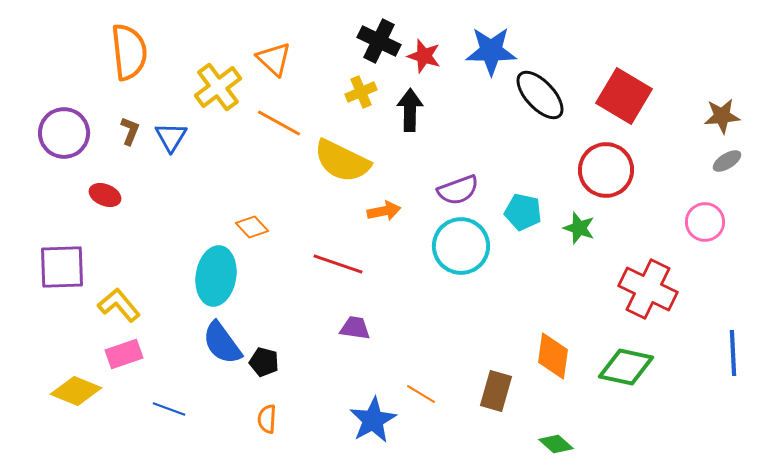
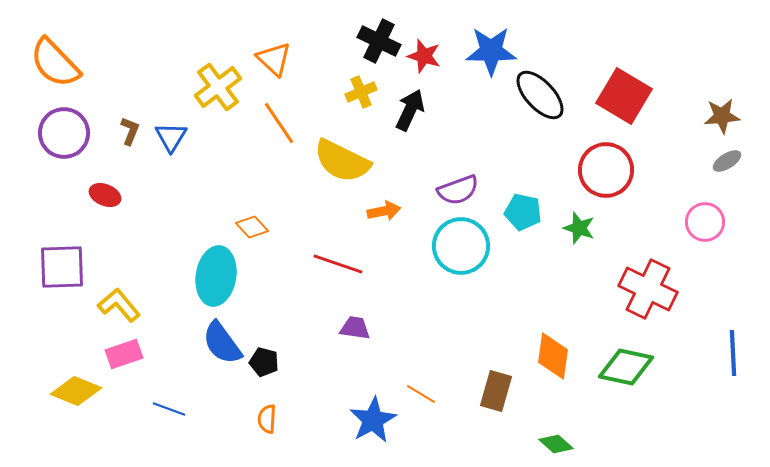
orange semicircle at (129, 52): moved 74 px left, 11 px down; rotated 142 degrees clockwise
black arrow at (410, 110): rotated 24 degrees clockwise
orange line at (279, 123): rotated 27 degrees clockwise
